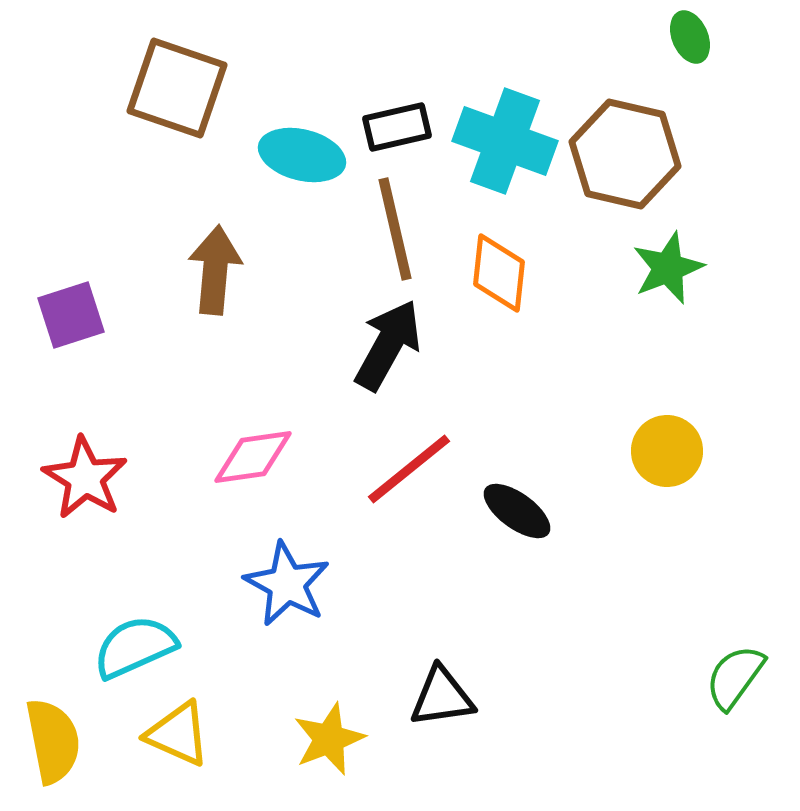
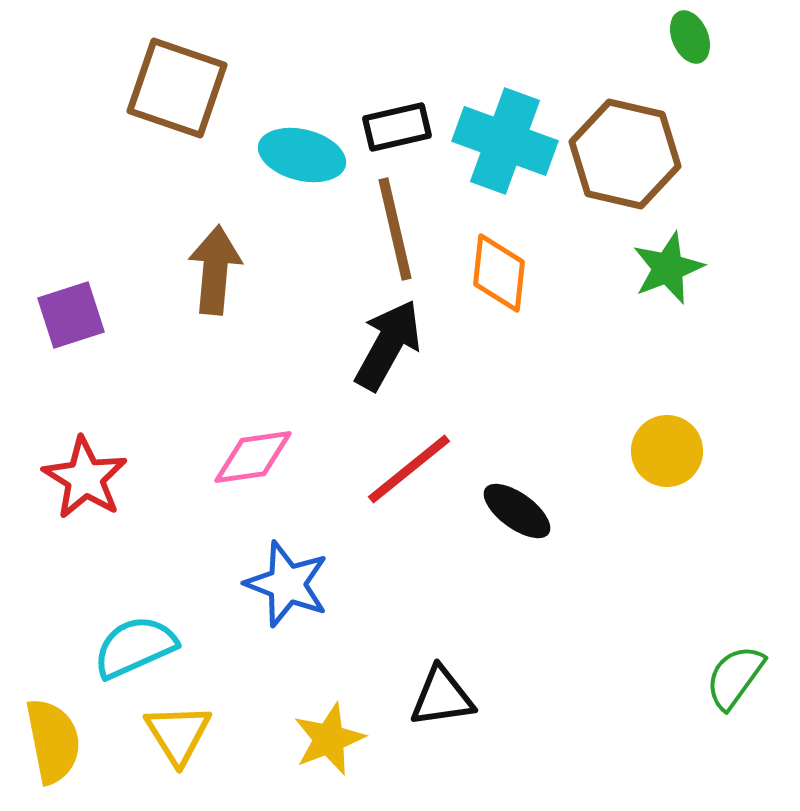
blue star: rotated 8 degrees counterclockwise
yellow triangle: rotated 34 degrees clockwise
